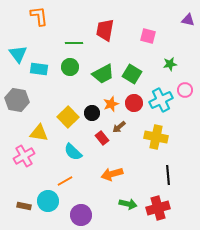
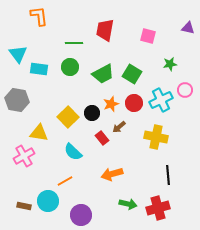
purple triangle: moved 8 px down
